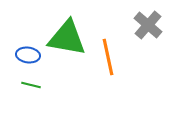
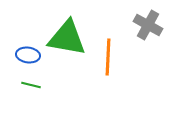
gray cross: rotated 12 degrees counterclockwise
orange line: rotated 15 degrees clockwise
